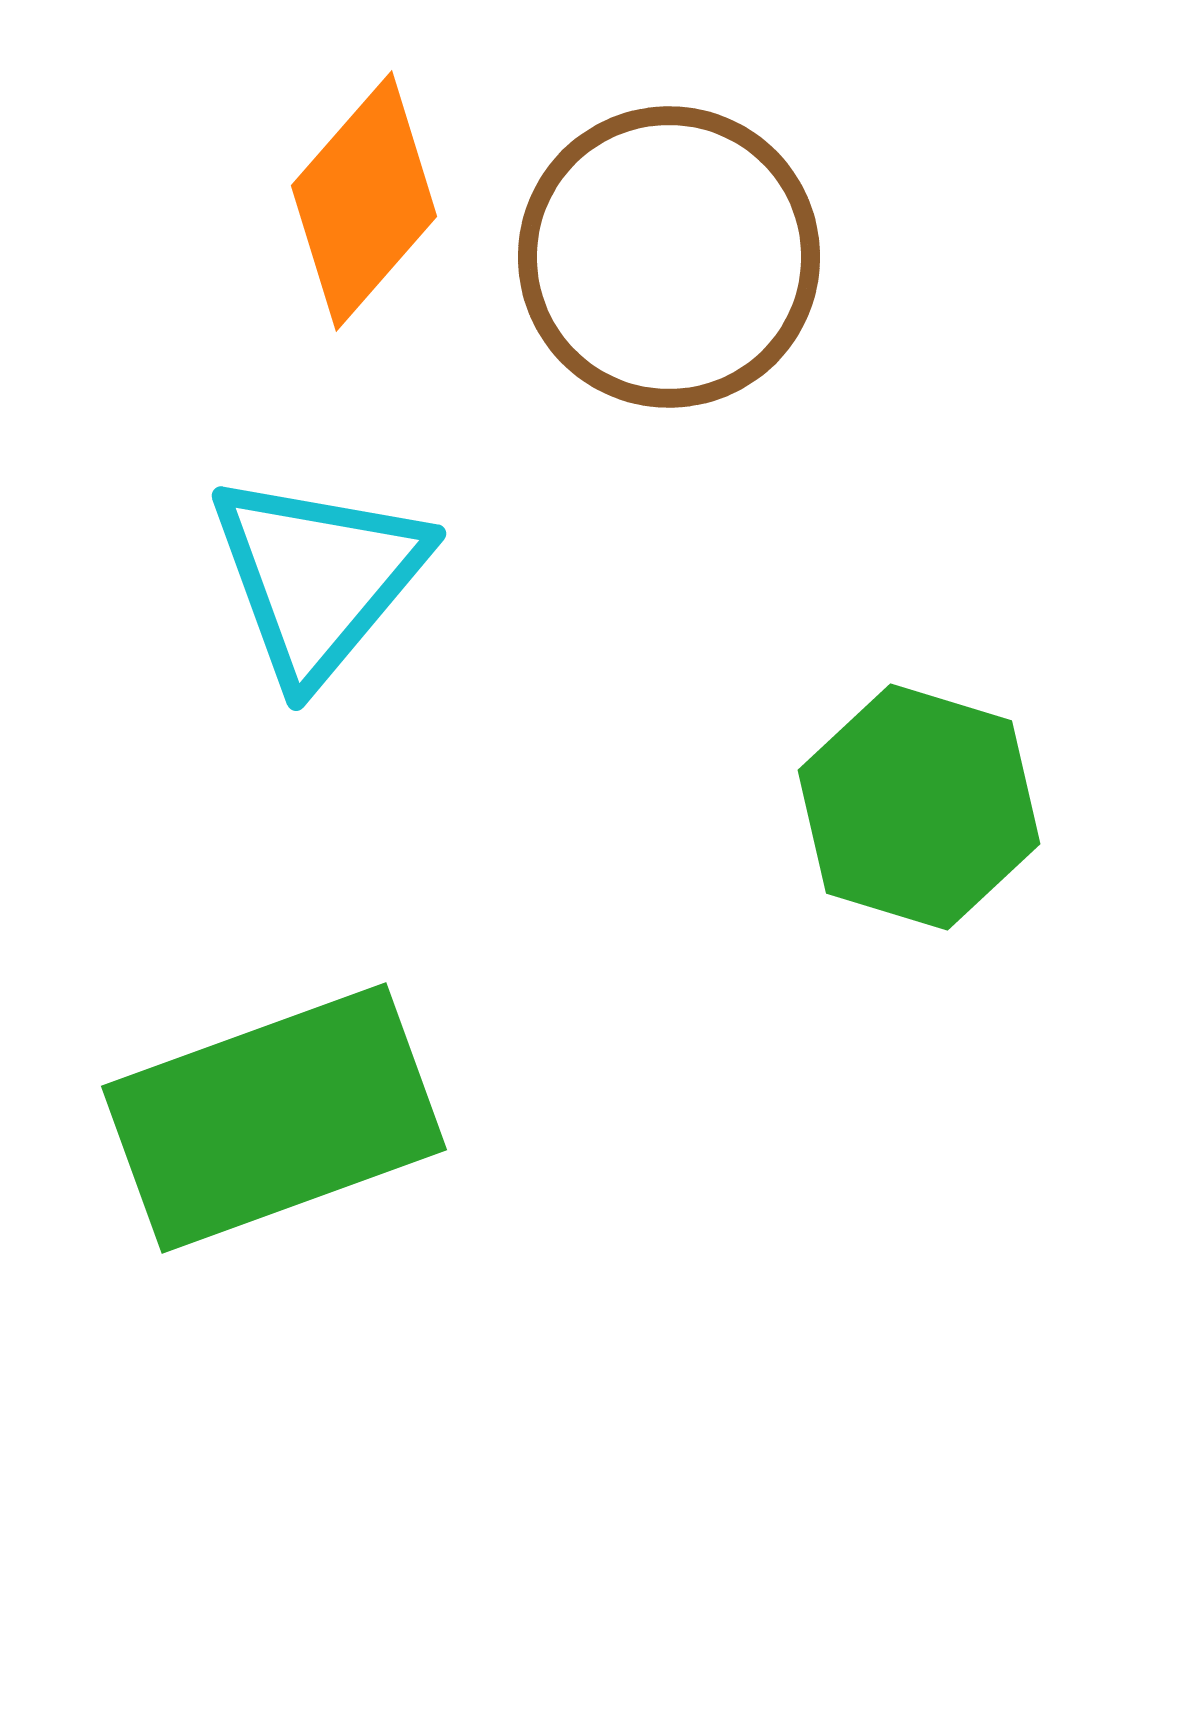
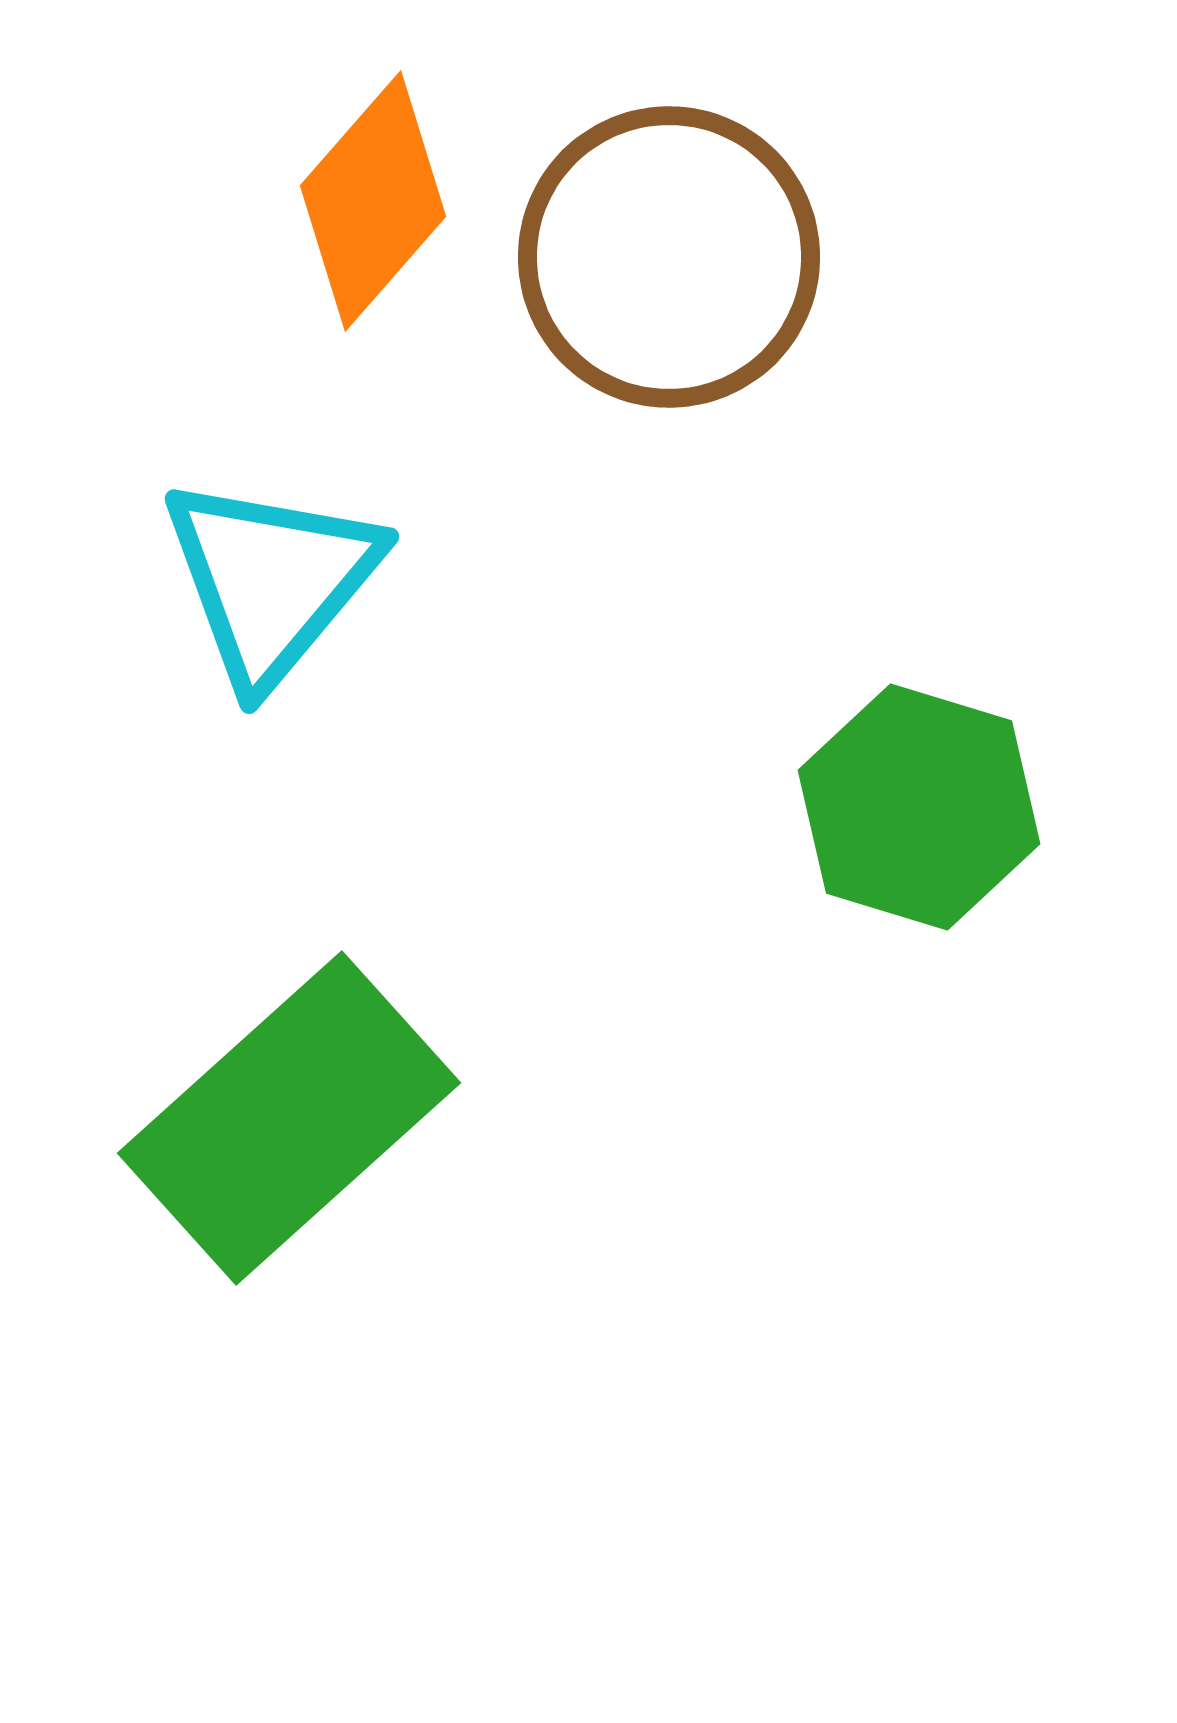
orange diamond: moved 9 px right
cyan triangle: moved 47 px left, 3 px down
green rectangle: moved 15 px right; rotated 22 degrees counterclockwise
